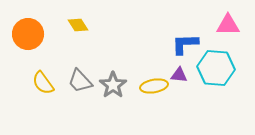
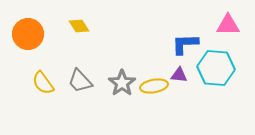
yellow diamond: moved 1 px right, 1 px down
gray star: moved 9 px right, 2 px up
